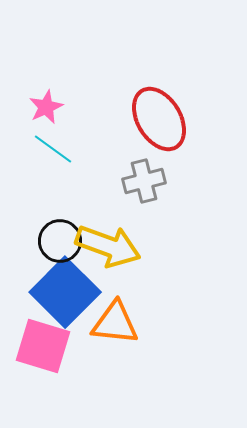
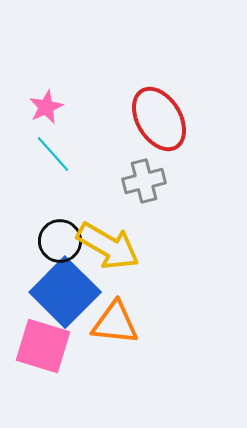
cyan line: moved 5 px down; rotated 12 degrees clockwise
yellow arrow: rotated 10 degrees clockwise
